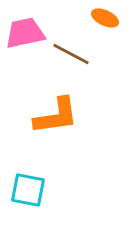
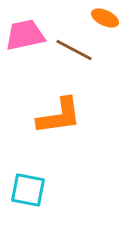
pink trapezoid: moved 2 px down
brown line: moved 3 px right, 4 px up
orange L-shape: moved 3 px right
